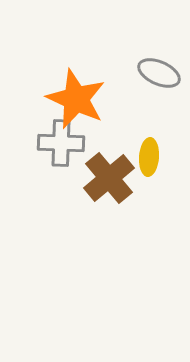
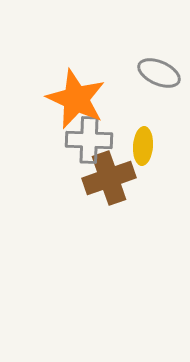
gray cross: moved 28 px right, 3 px up
yellow ellipse: moved 6 px left, 11 px up
brown cross: rotated 21 degrees clockwise
